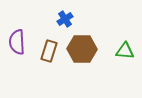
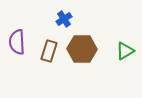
blue cross: moved 1 px left
green triangle: rotated 36 degrees counterclockwise
